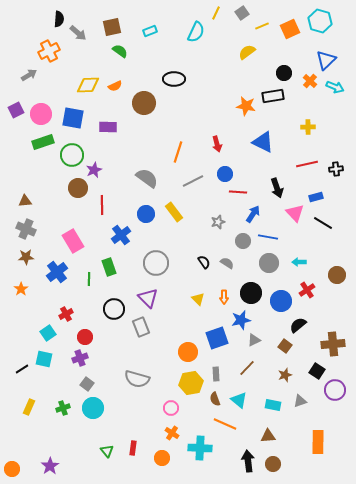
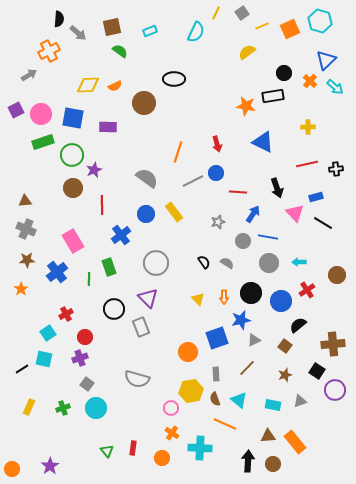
cyan arrow at (335, 87): rotated 18 degrees clockwise
blue circle at (225, 174): moved 9 px left, 1 px up
brown circle at (78, 188): moved 5 px left
brown star at (26, 257): moved 1 px right, 3 px down
yellow hexagon at (191, 383): moved 8 px down
cyan circle at (93, 408): moved 3 px right
orange rectangle at (318, 442): moved 23 px left; rotated 40 degrees counterclockwise
black arrow at (248, 461): rotated 10 degrees clockwise
